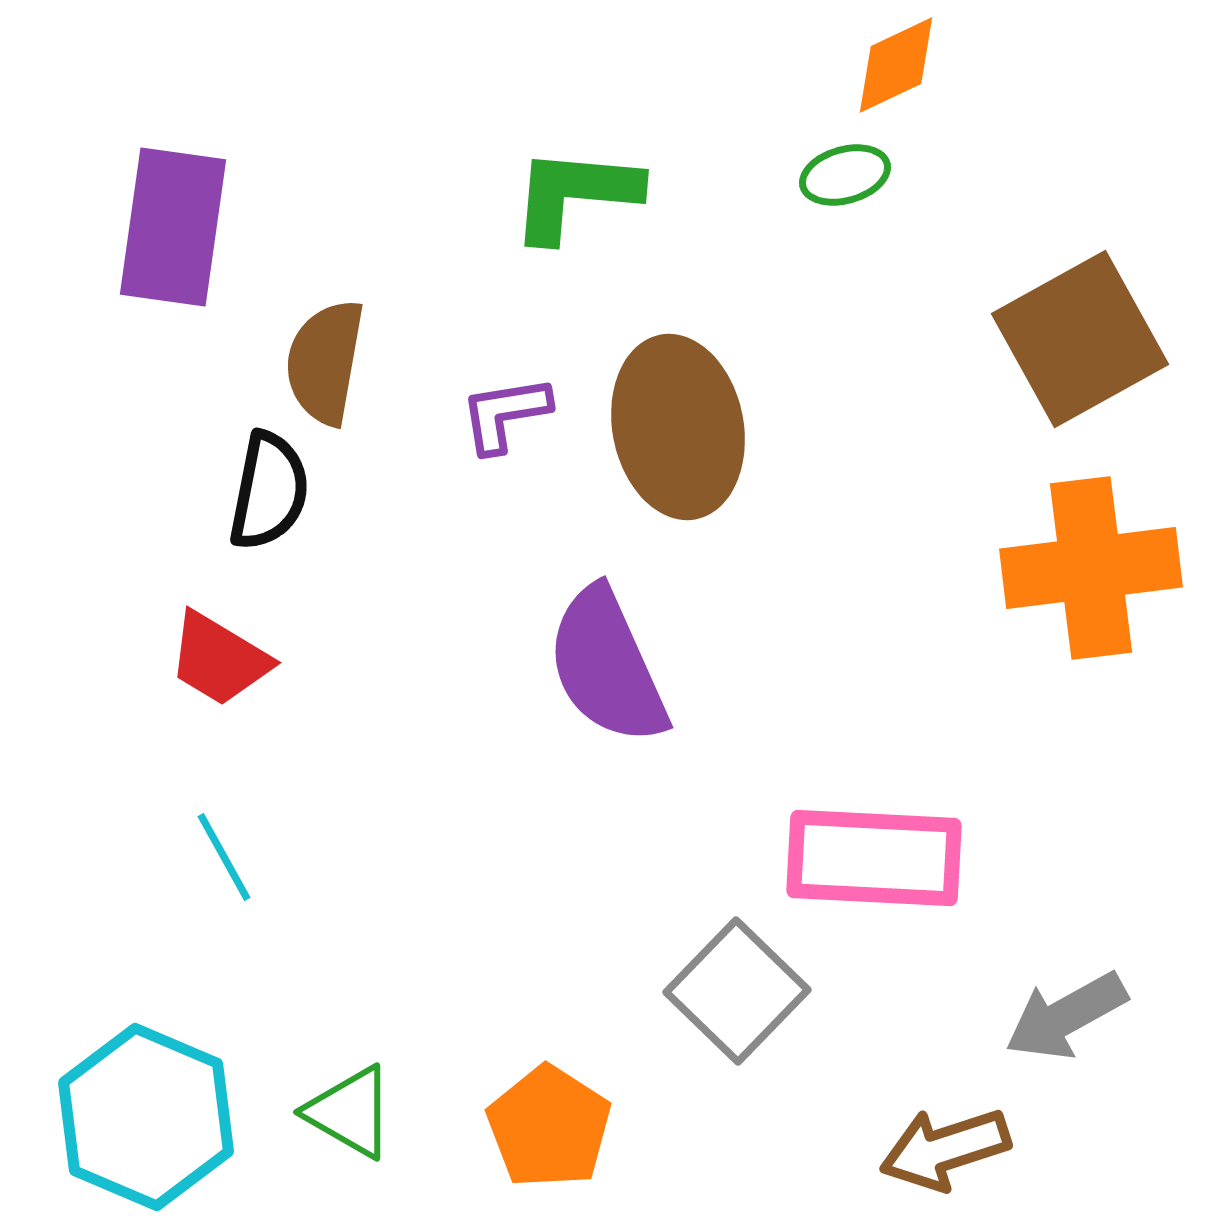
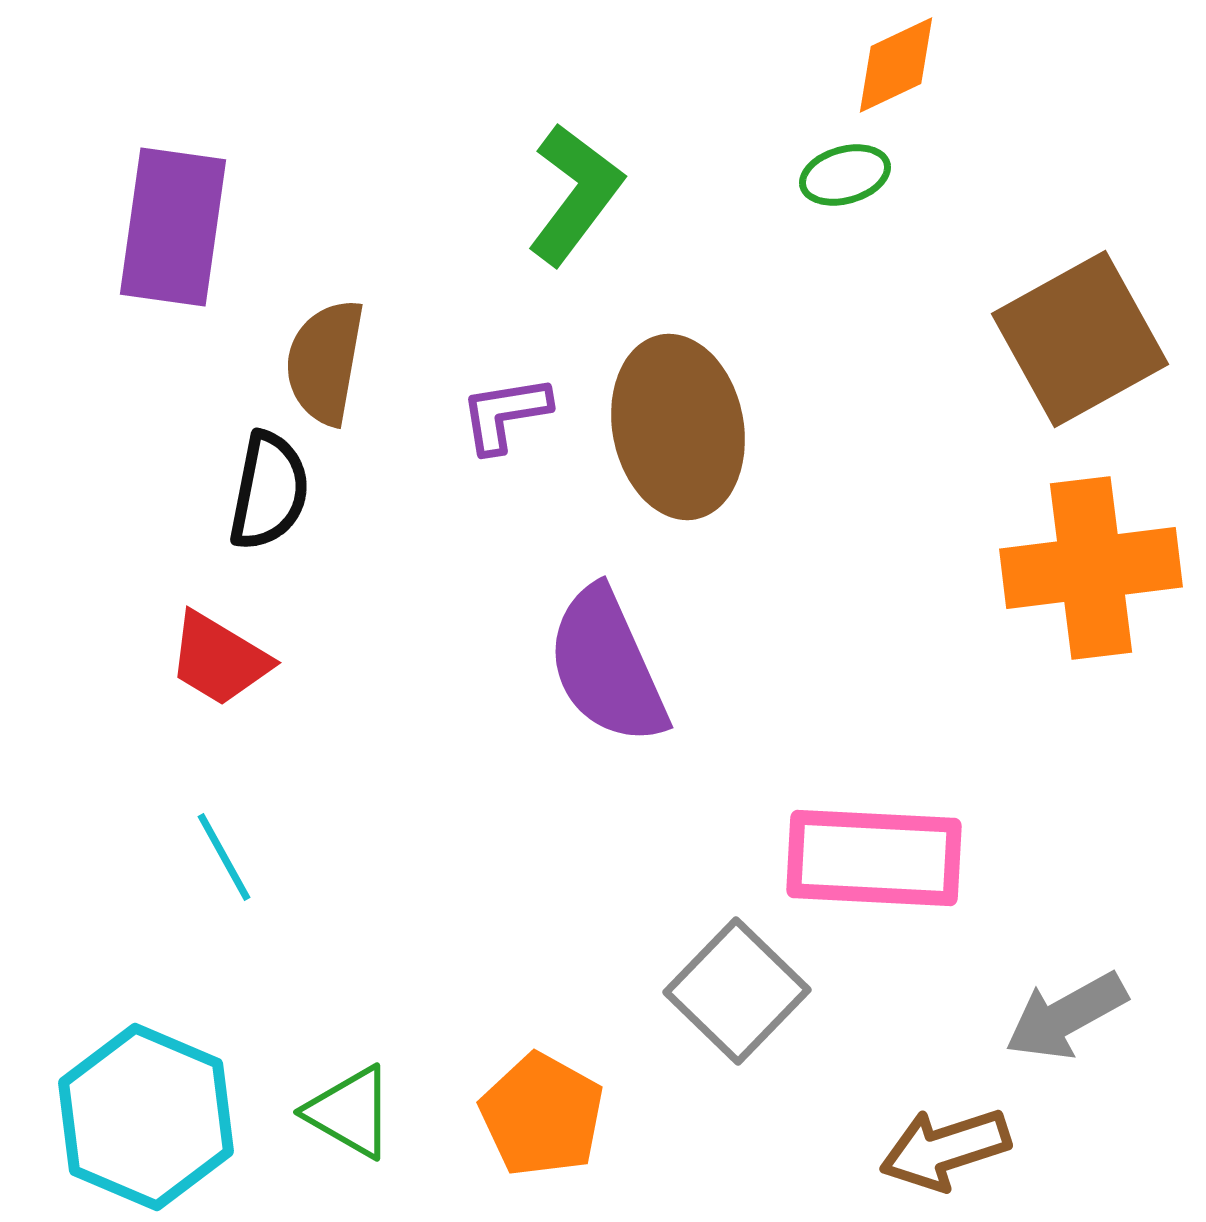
green L-shape: rotated 122 degrees clockwise
orange pentagon: moved 7 px left, 12 px up; rotated 4 degrees counterclockwise
